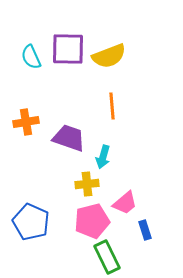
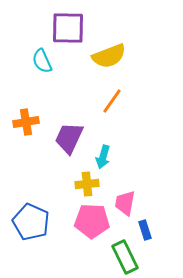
purple square: moved 21 px up
cyan semicircle: moved 11 px right, 4 px down
orange line: moved 5 px up; rotated 40 degrees clockwise
purple trapezoid: rotated 84 degrees counterclockwise
pink trapezoid: rotated 140 degrees clockwise
pink pentagon: rotated 16 degrees clockwise
green rectangle: moved 18 px right
